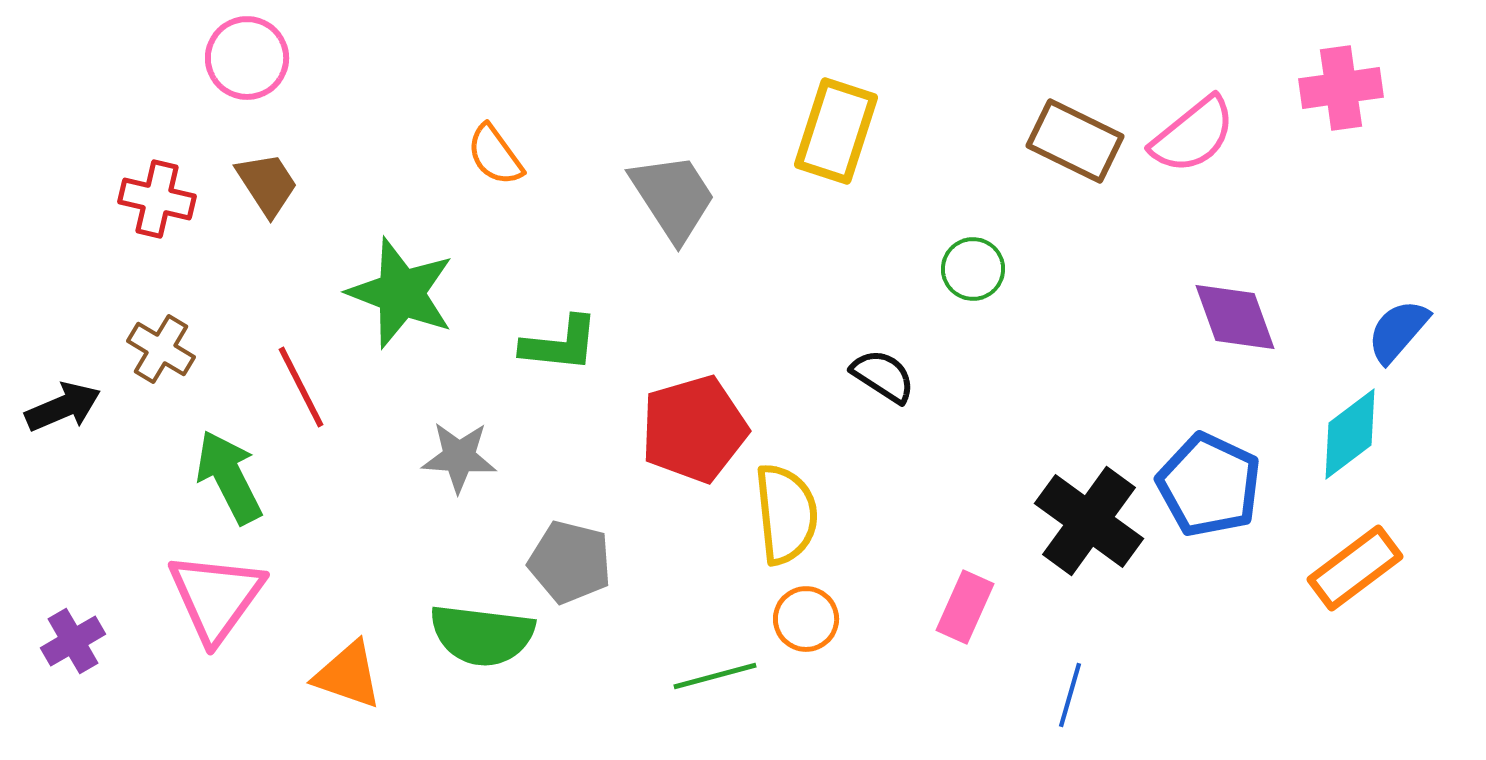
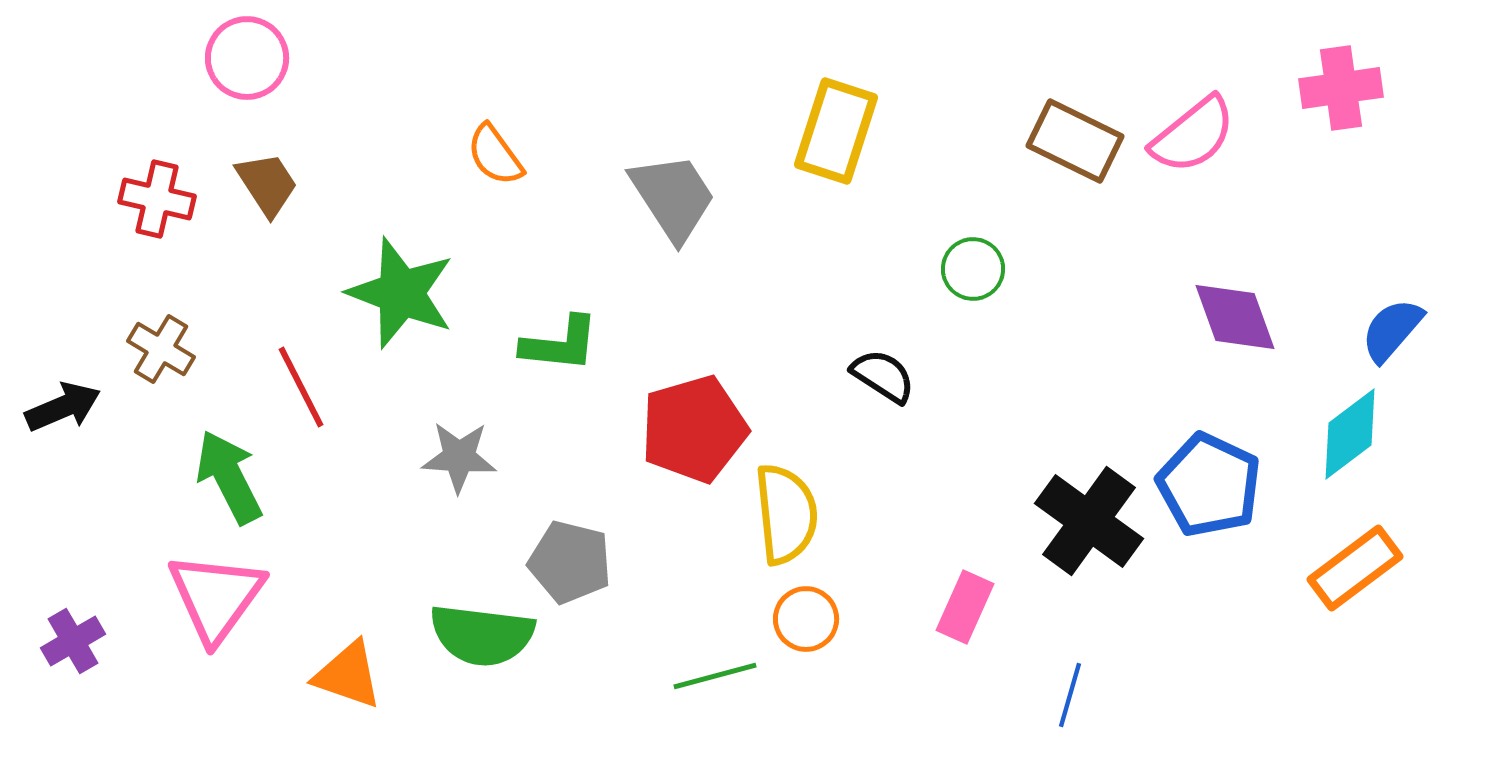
blue semicircle: moved 6 px left, 1 px up
